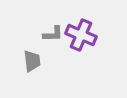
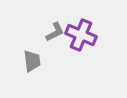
gray L-shape: moved 2 px right, 2 px up; rotated 25 degrees counterclockwise
